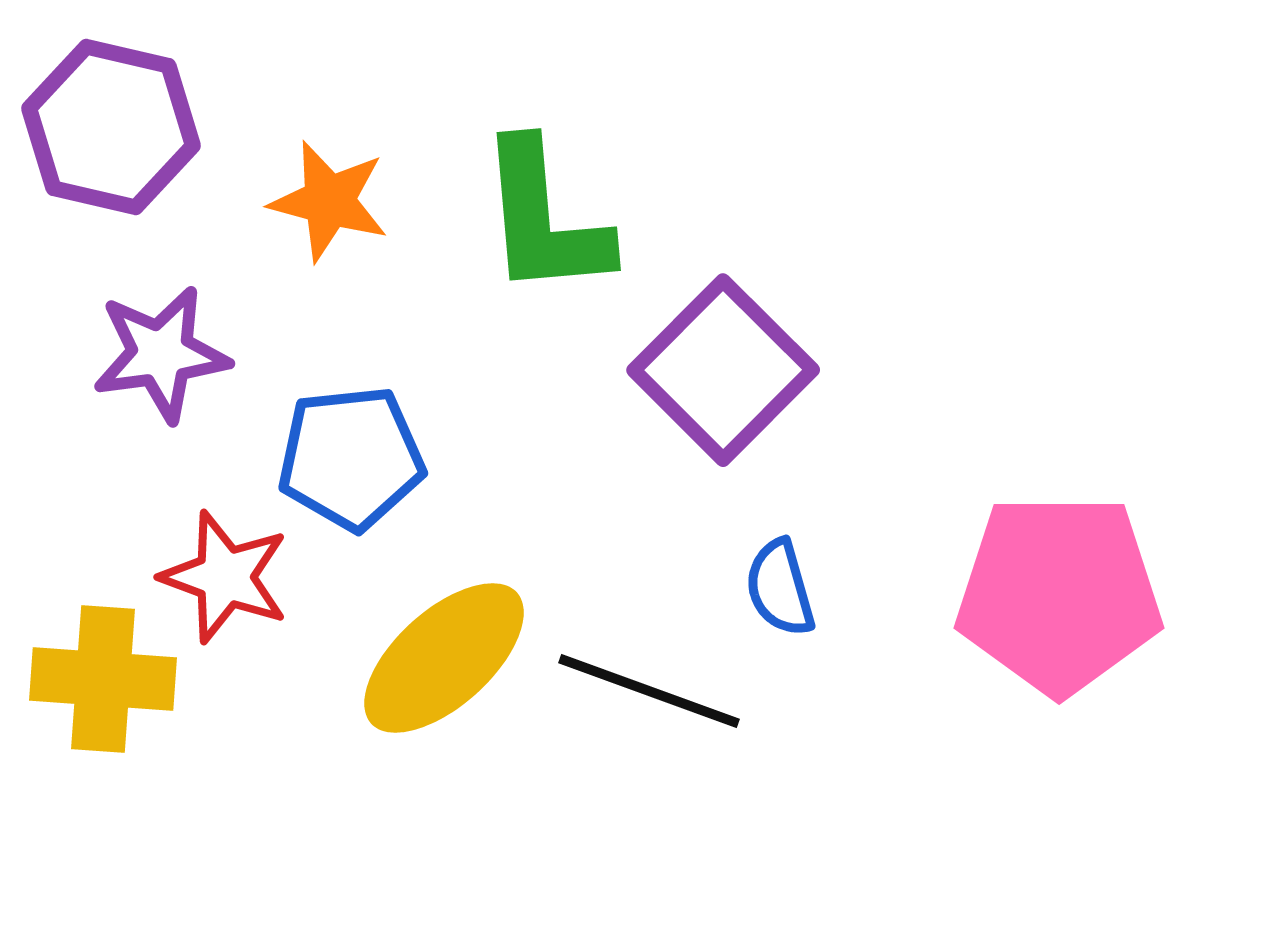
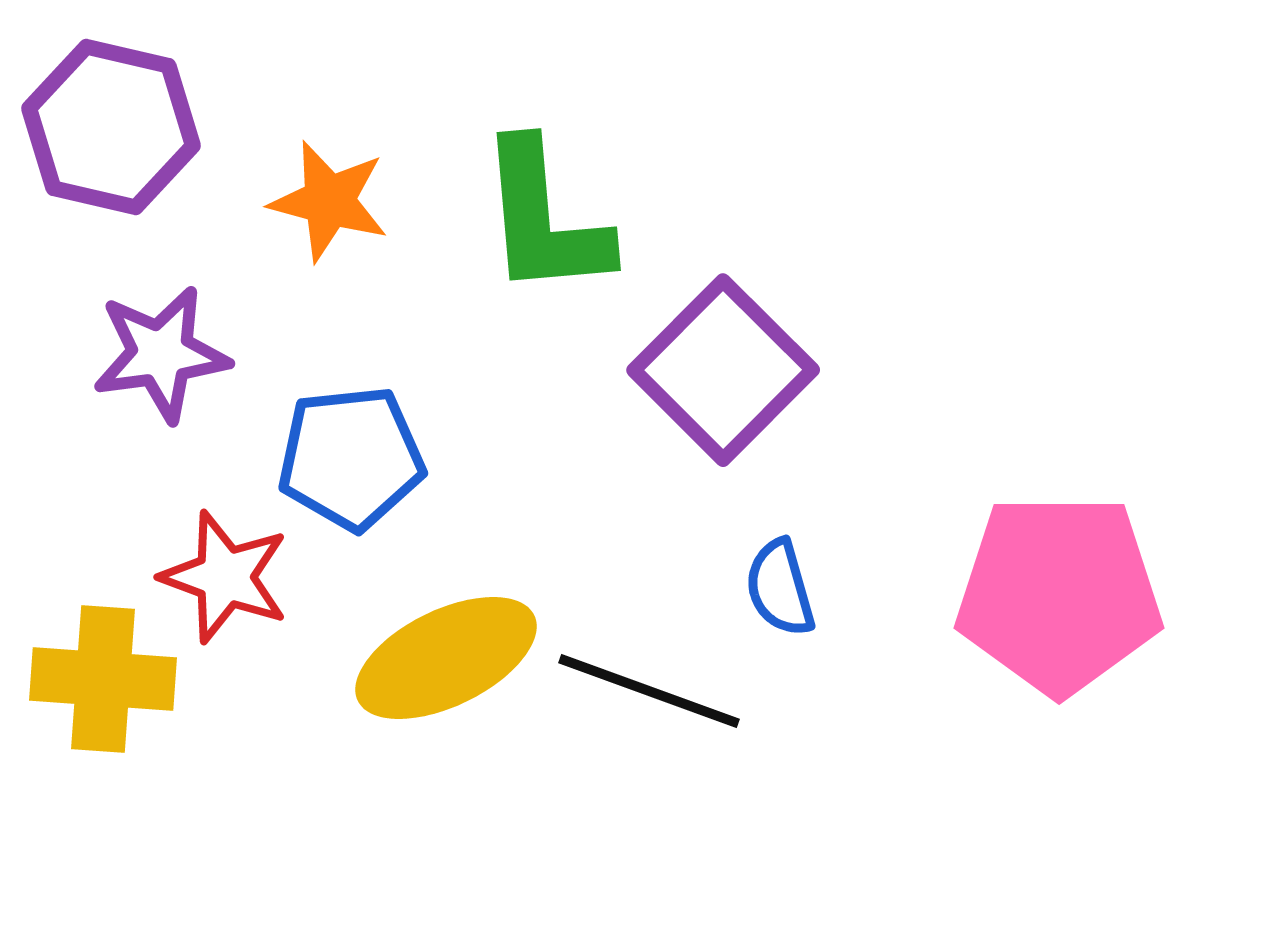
yellow ellipse: moved 2 px right; rotated 16 degrees clockwise
